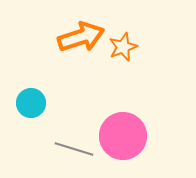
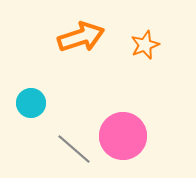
orange star: moved 22 px right, 2 px up
gray line: rotated 24 degrees clockwise
